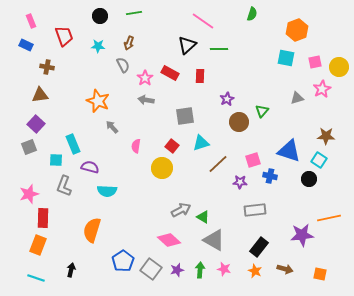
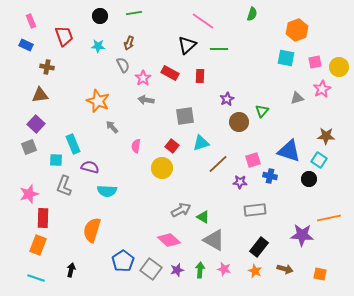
pink star at (145, 78): moved 2 px left
purple star at (302, 235): rotated 10 degrees clockwise
